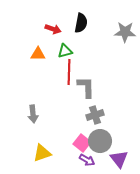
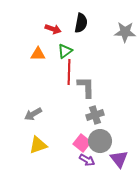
green triangle: rotated 21 degrees counterclockwise
gray arrow: rotated 66 degrees clockwise
yellow triangle: moved 4 px left, 8 px up
